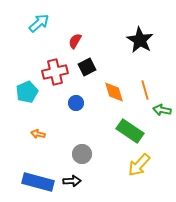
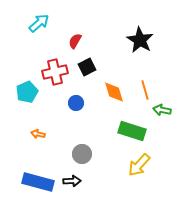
green rectangle: moved 2 px right; rotated 16 degrees counterclockwise
